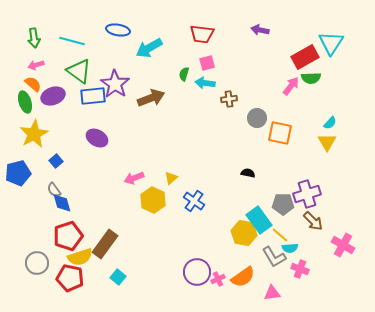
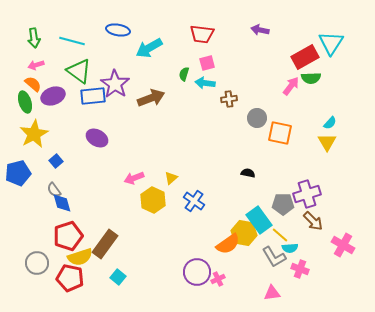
orange semicircle at (243, 277): moved 15 px left, 33 px up
